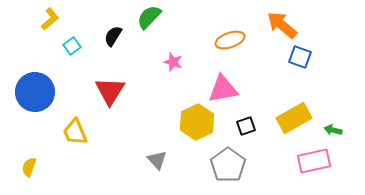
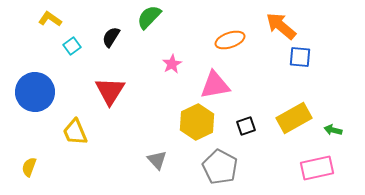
yellow L-shape: rotated 105 degrees counterclockwise
orange arrow: moved 1 px left, 1 px down
black semicircle: moved 2 px left, 1 px down
blue square: rotated 15 degrees counterclockwise
pink star: moved 1 px left, 2 px down; rotated 24 degrees clockwise
pink triangle: moved 8 px left, 4 px up
pink rectangle: moved 3 px right, 7 px down
gray pentagon: moved 8 px left, 2 px down; rotated 8 degrees counterclockwise
